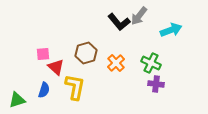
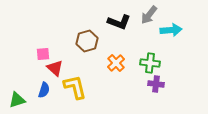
gray arrow: moved 10 px right, 1 px up
black L-shape: rotated 30 degrees counterclockwise
cyan arrow: rotated 15 degrees clockwise
brown hexagon: moved 1 px right, 12 px up
green cross: moved 1 px left; rotated 18 degrees counterclockwise
red triangle: moved 1 px left, 1 px down
yellow L-shape: rotated 24 degrees counterclockwise
